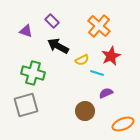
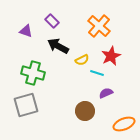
orange ellipse: moved 1 px right
